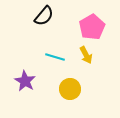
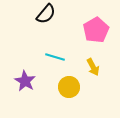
black semicircle: moved 2 px right, 2 px up
pink pentagon: moved 4 px right, 3 px down
yellow arrow: moved 7 px right, 12 px down
yellow circle: moved 1 px left, 2 px up
